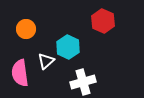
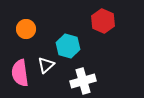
cyan hexagon: moved 1 px up; rotated 10 degrees counterclockwise
white triangle: moved 4 px down
white cross: moved 1 px up
